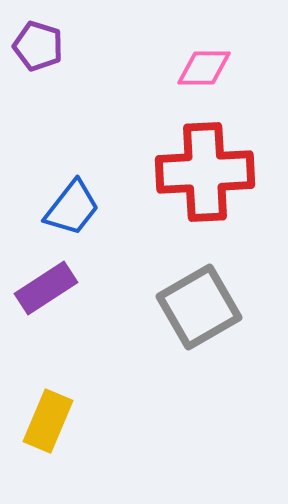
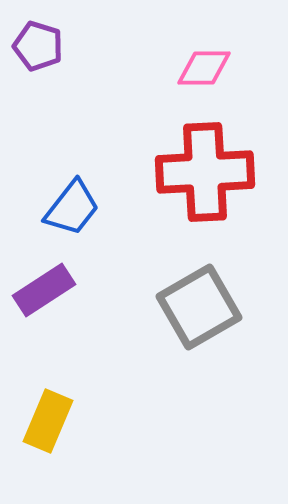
purple rectangle: moved 2 px left, 2 px down
